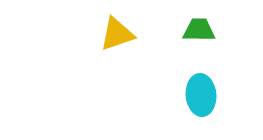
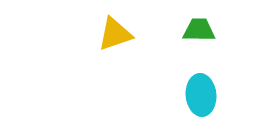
yellow triangle: moved 2 px left
